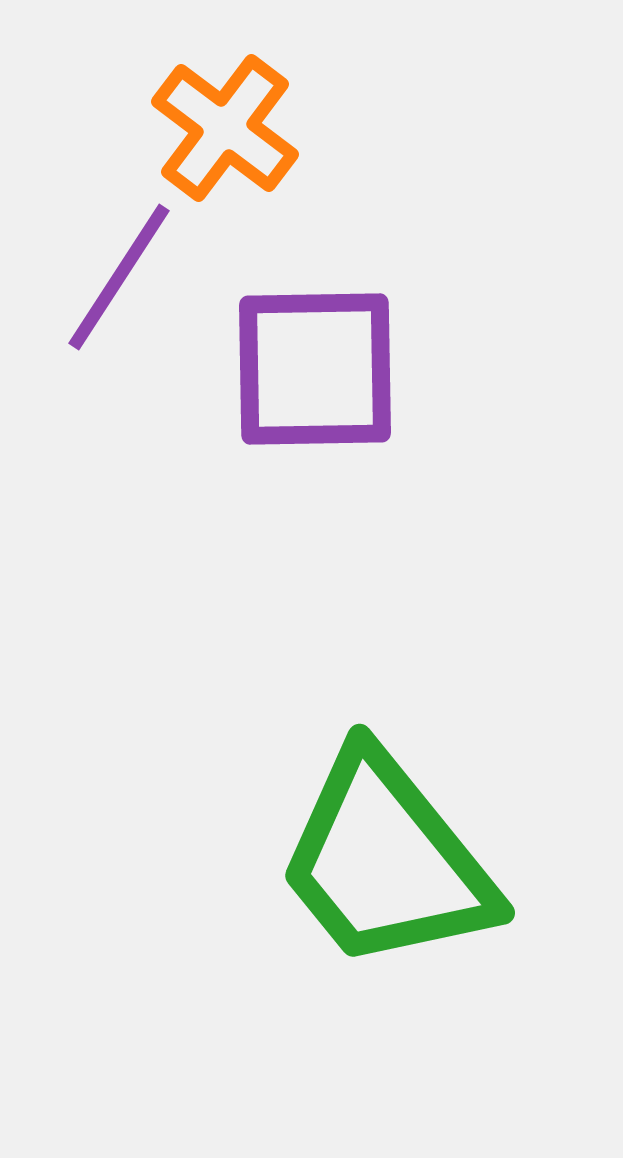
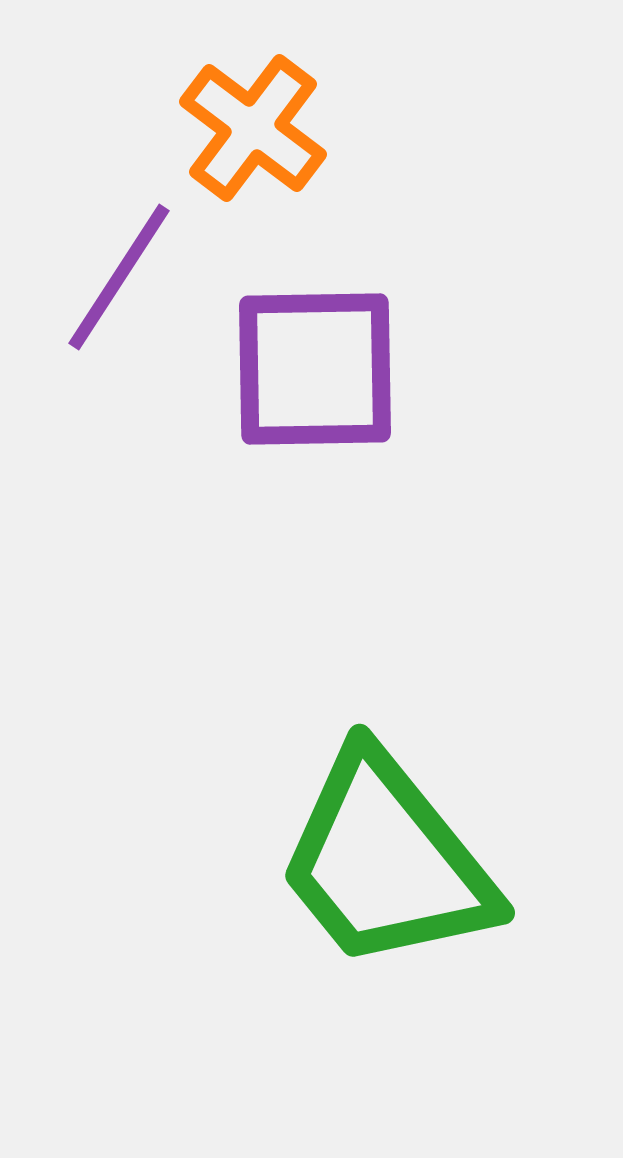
orange cross: moved 28 px right
